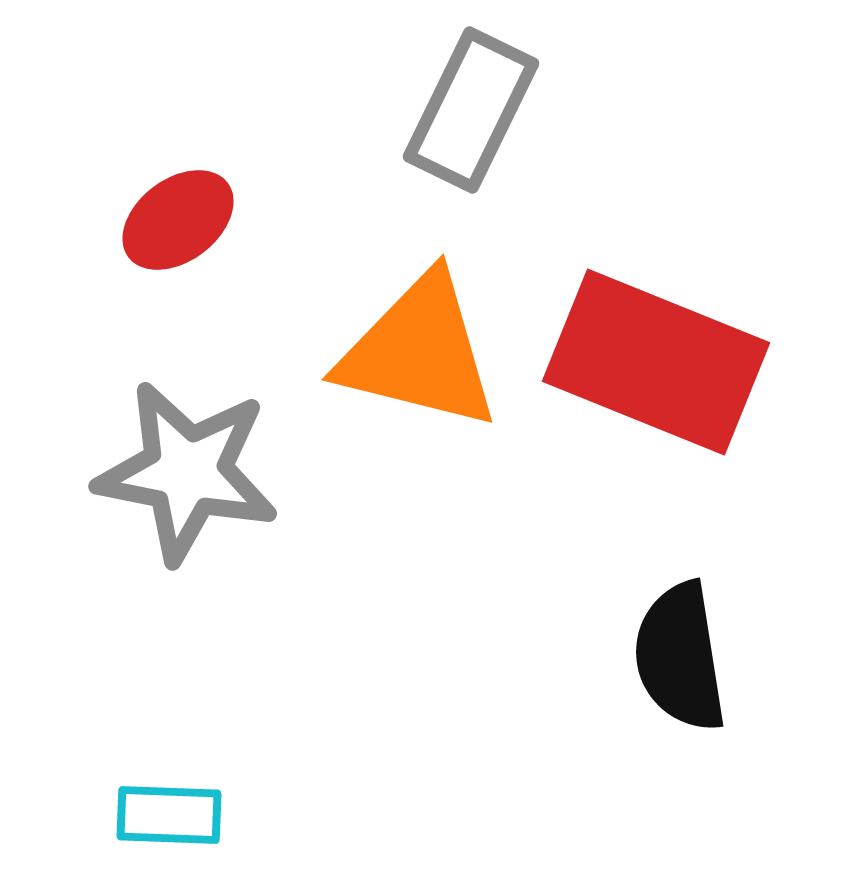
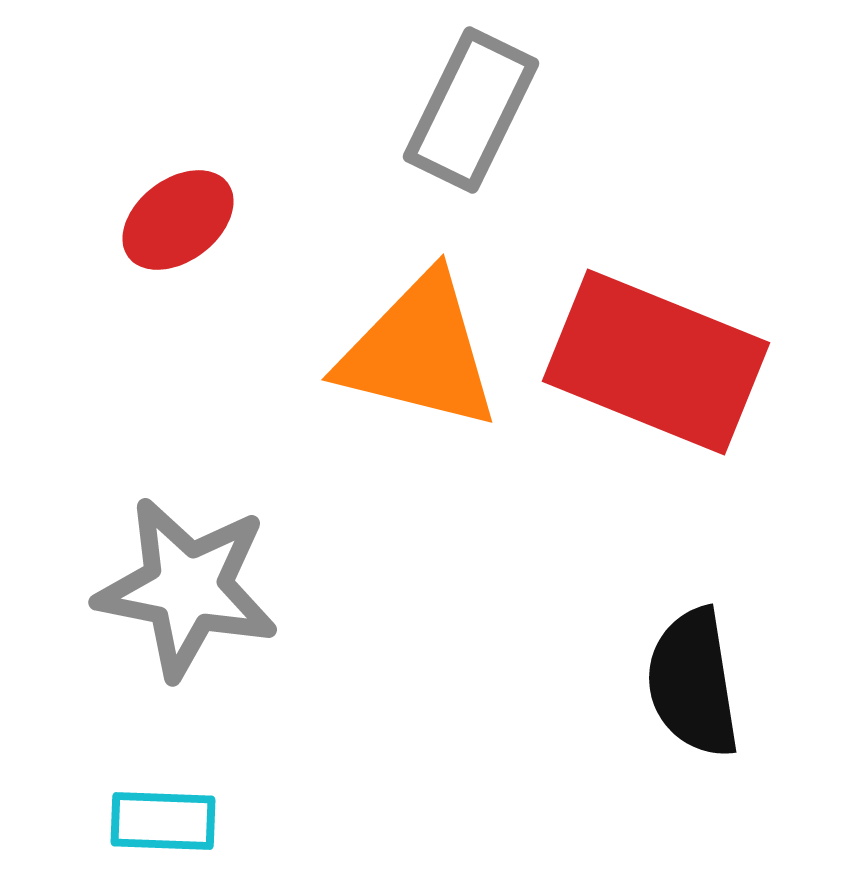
gray star: moved 116 px down
black semicircle: moved 13 px right, 26 px down
cyan rectangle: moved 6 px left, 6 px down
